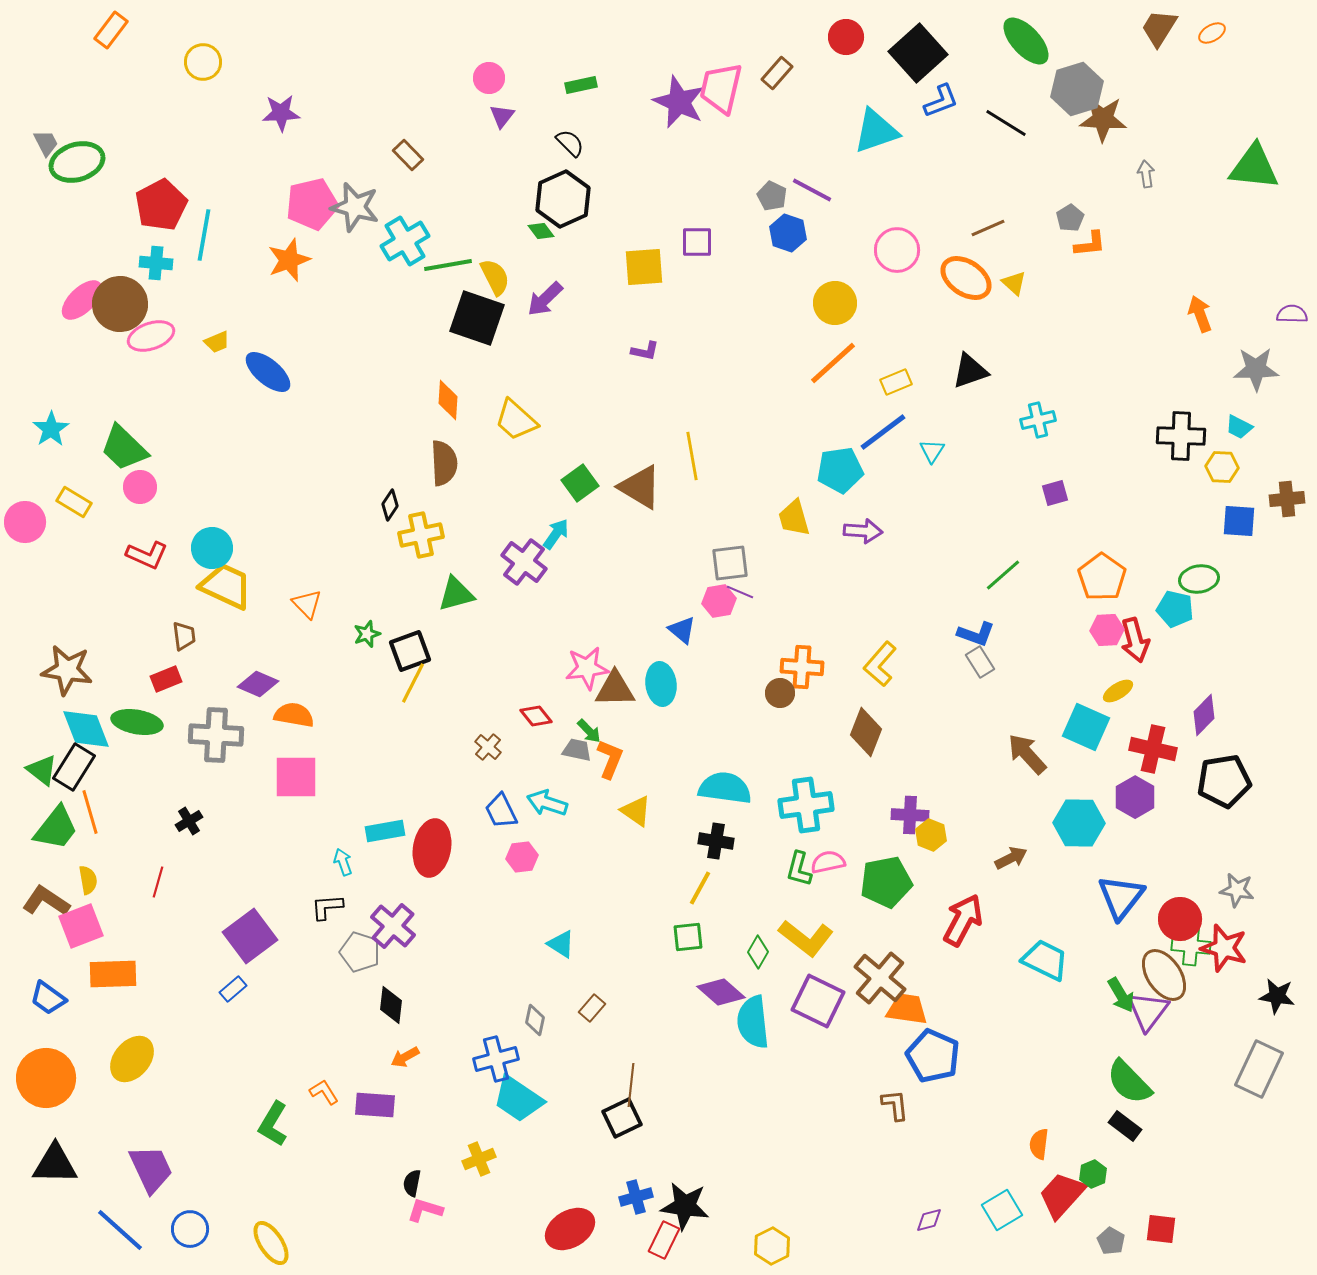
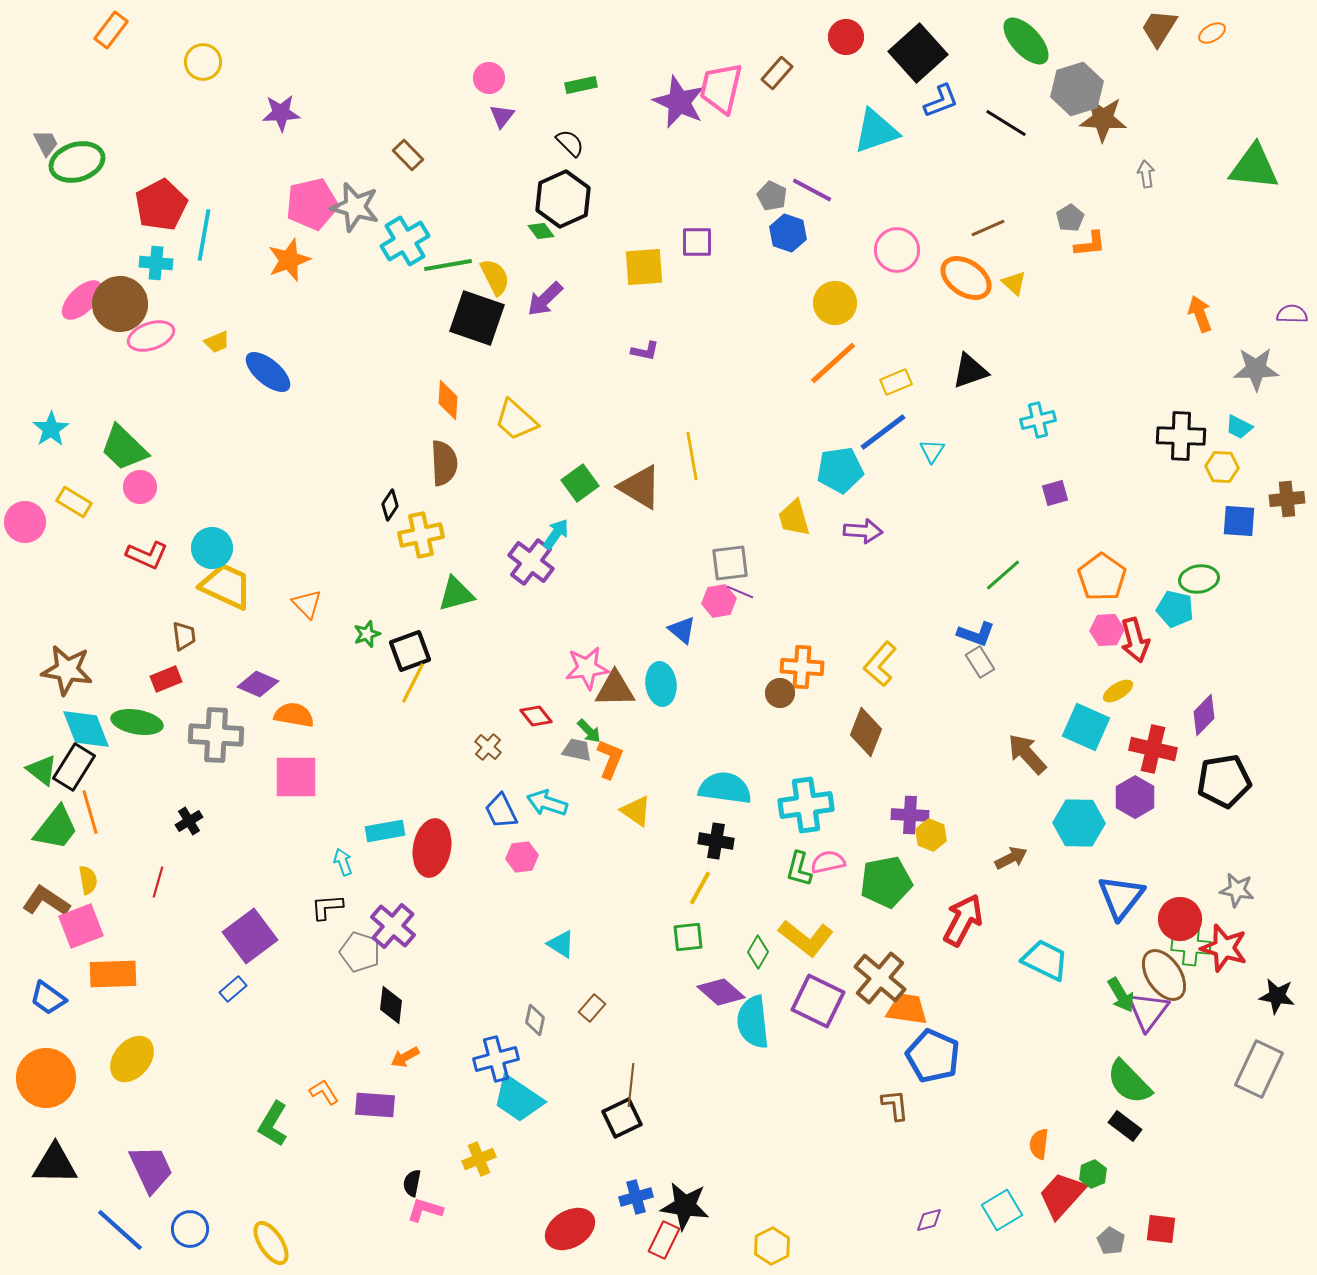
purple cross at (524, 562): moved 7 px right
